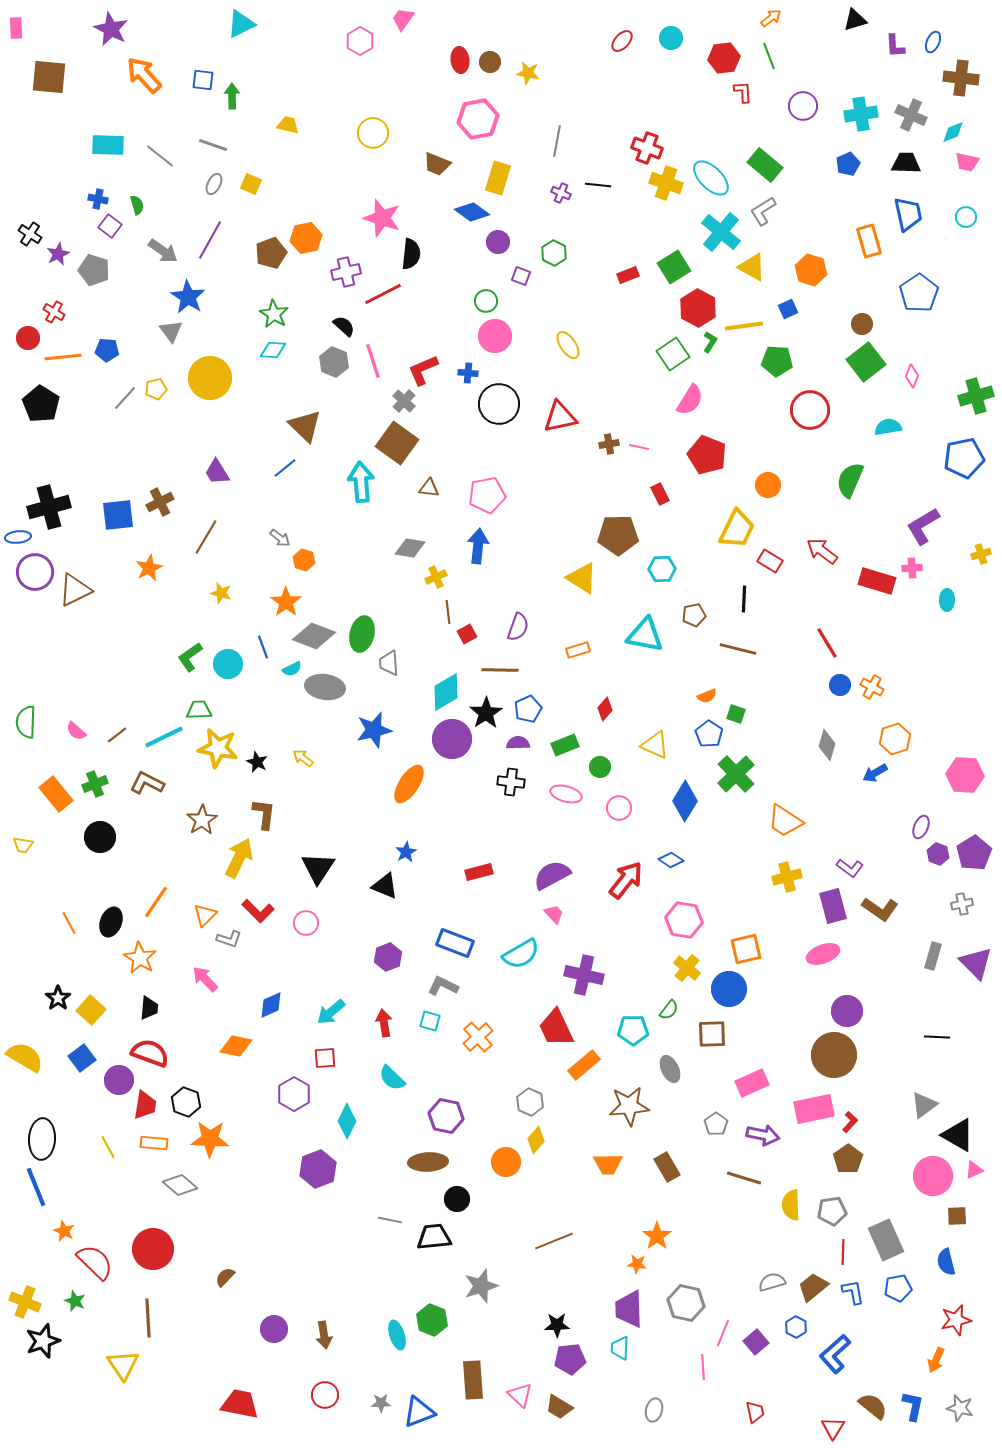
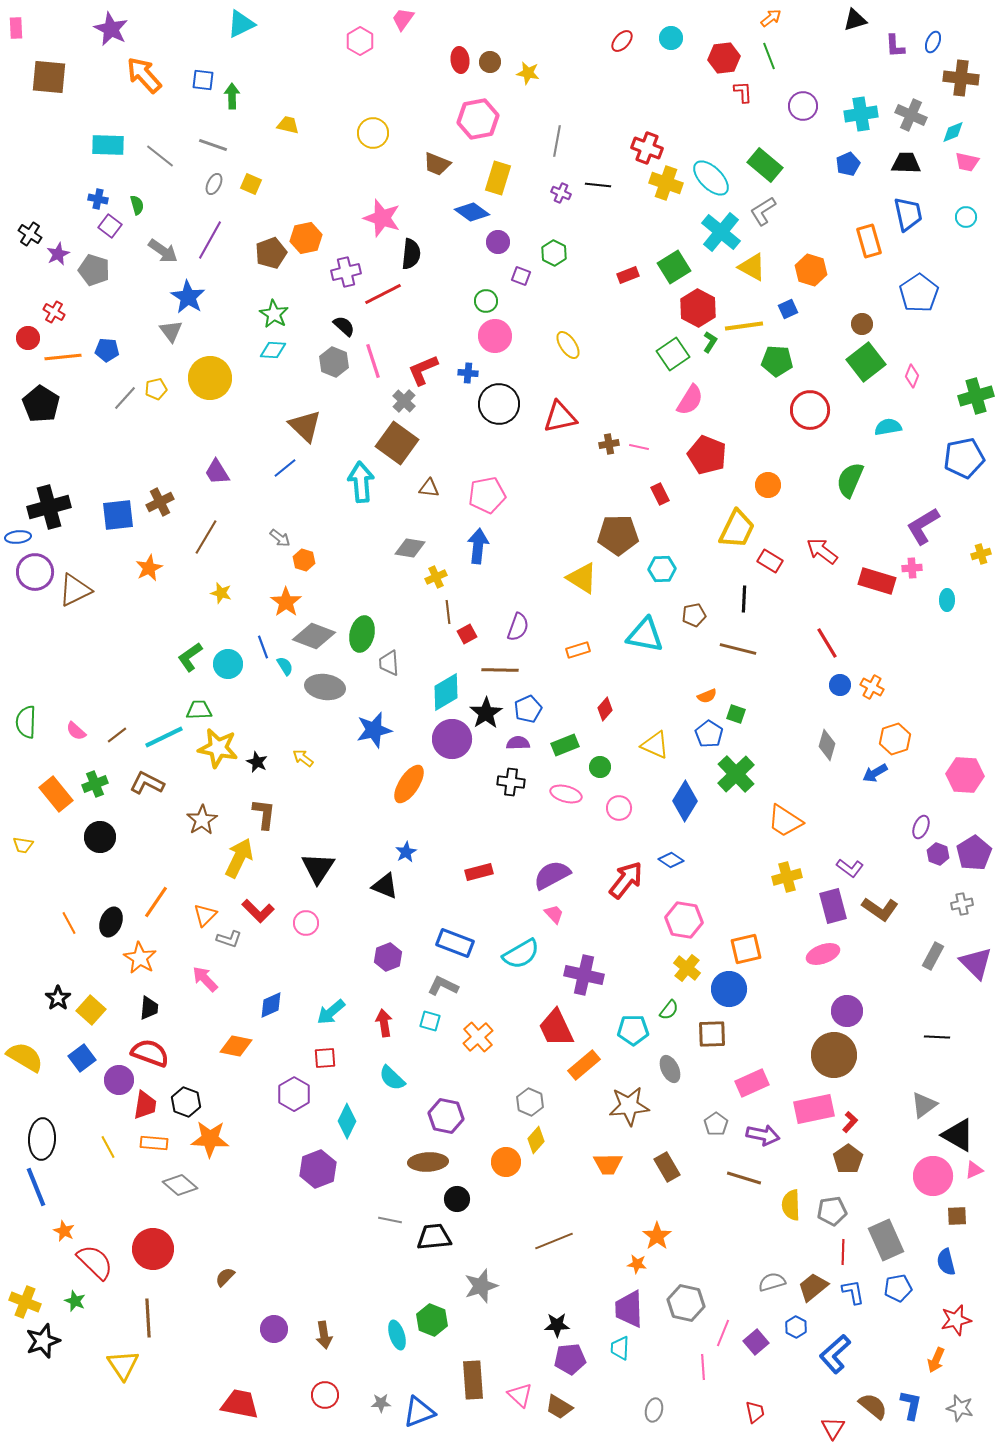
cyan semicircle at (292, 669): moved 7 px left, 3 px up; rotated 96 degrees counterclockwise
gray rectangle at (933, 956): rotated 12 degrees clockwise
blue L-shape at (913, 1406): moved 2 px left, 1 px up
